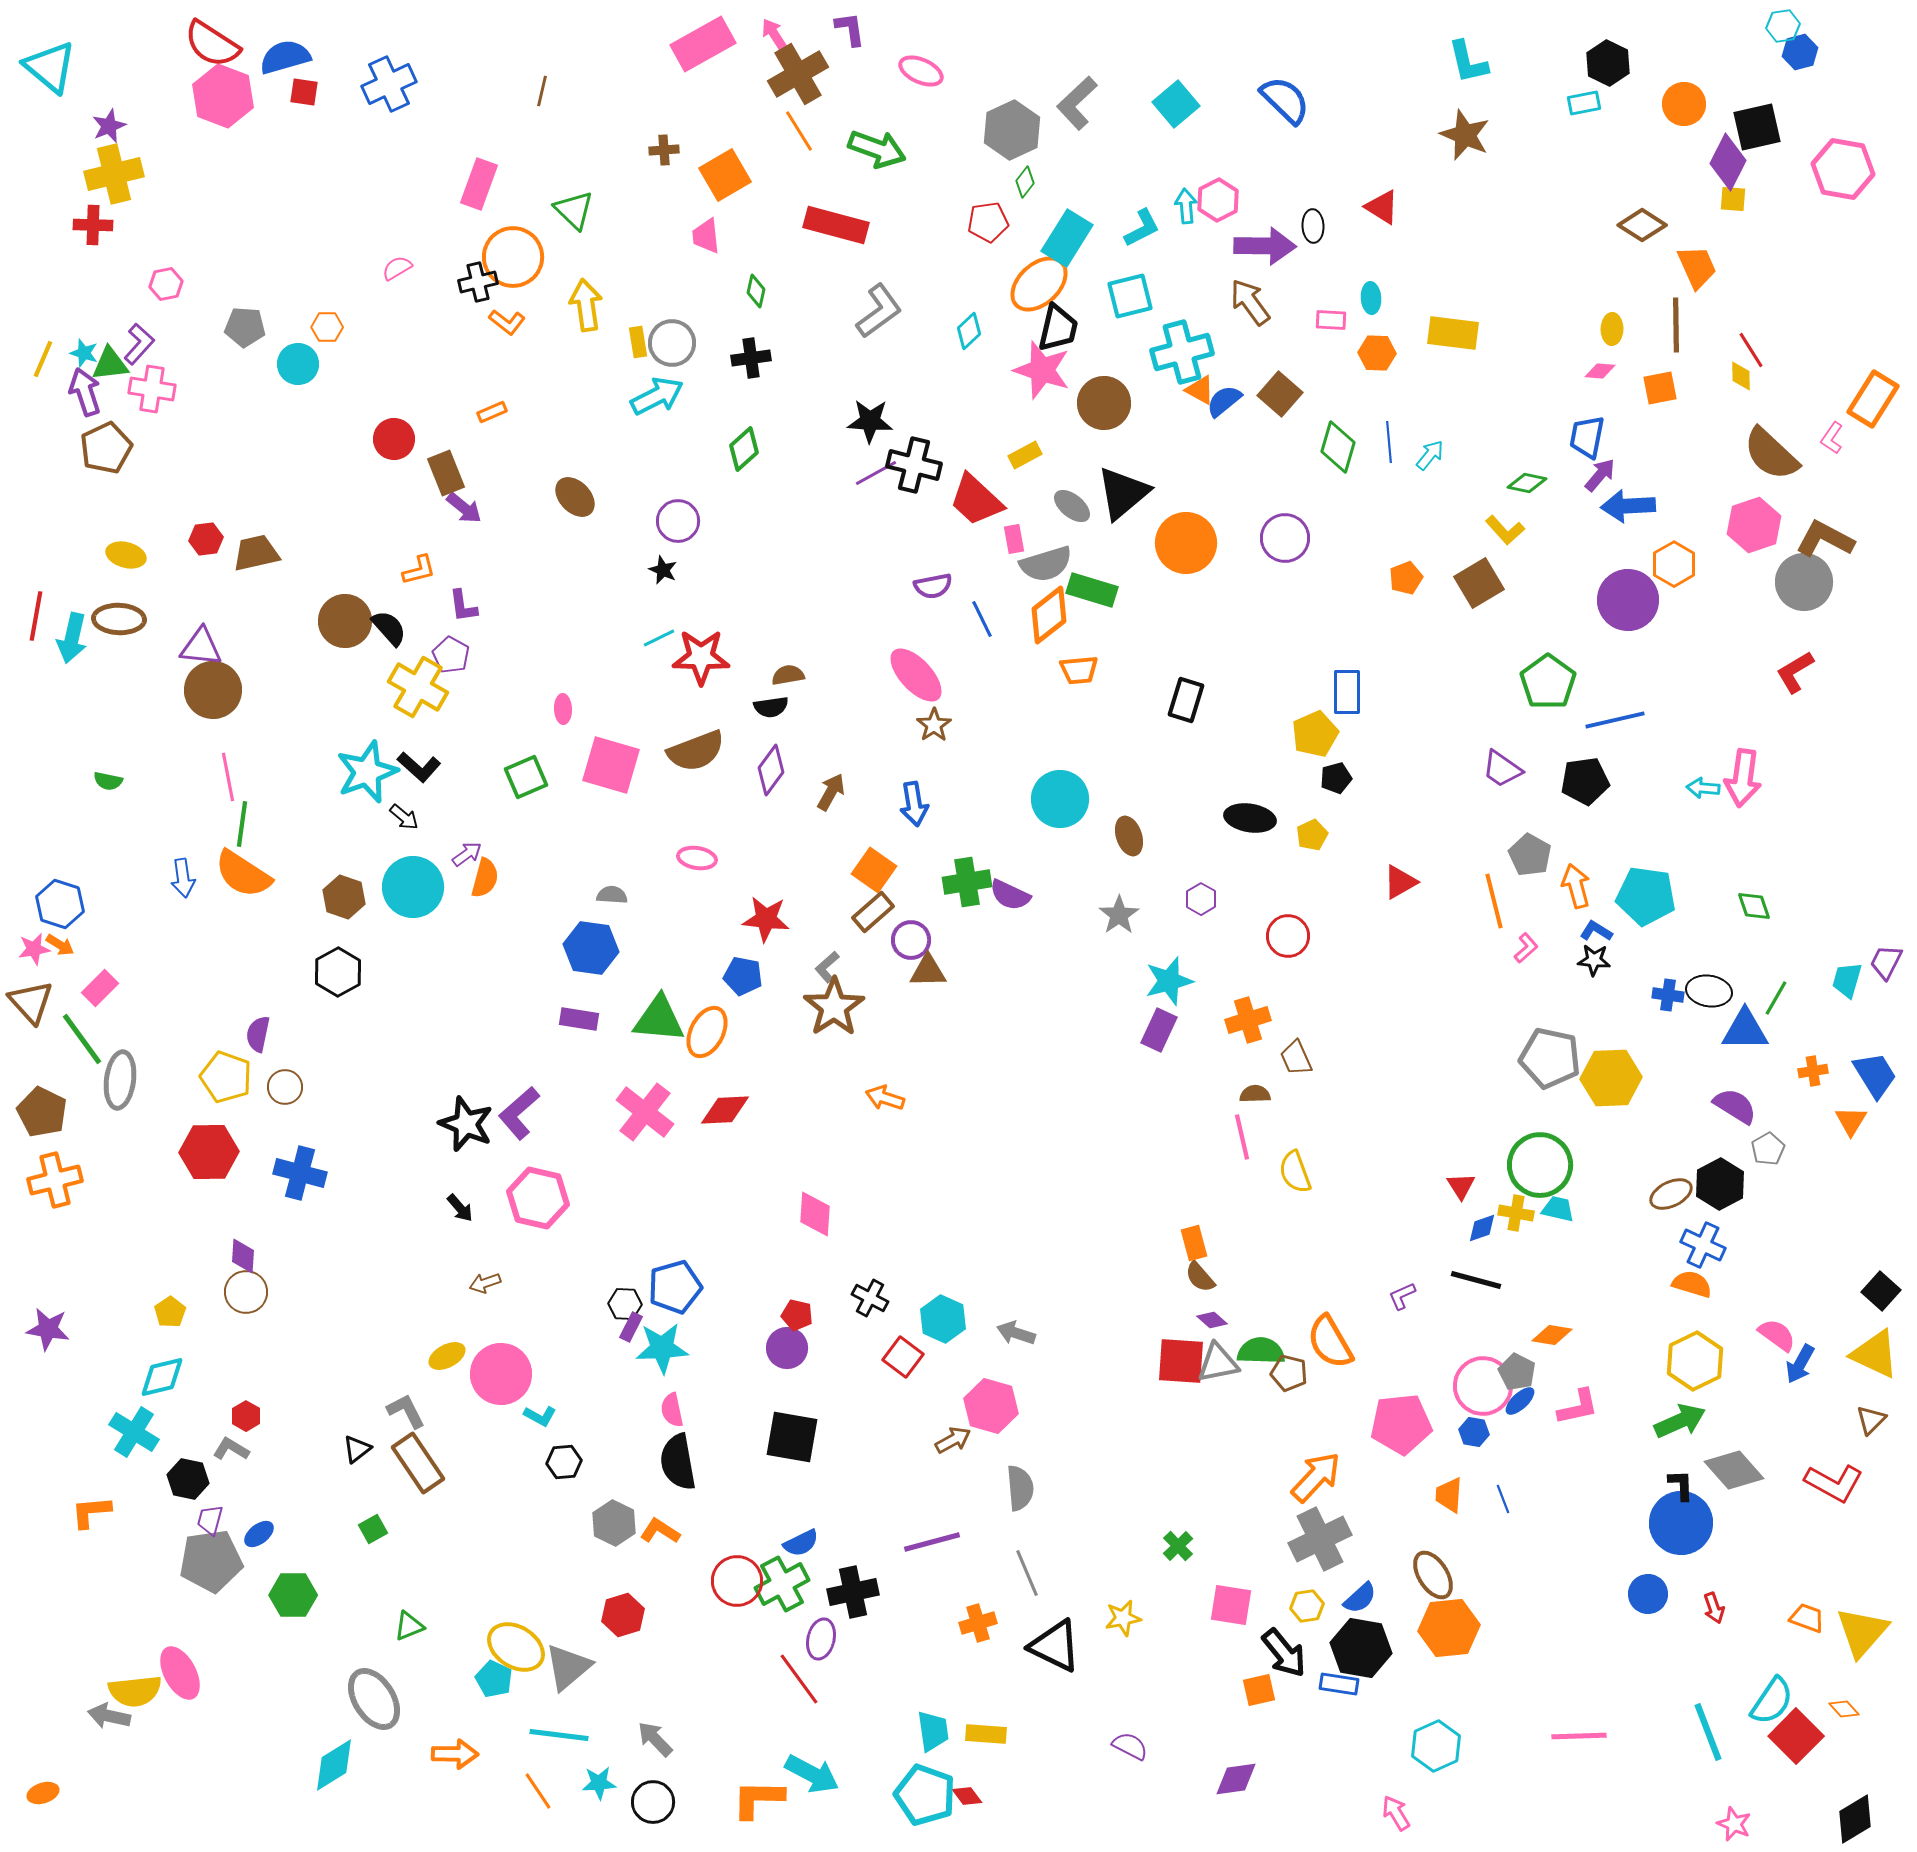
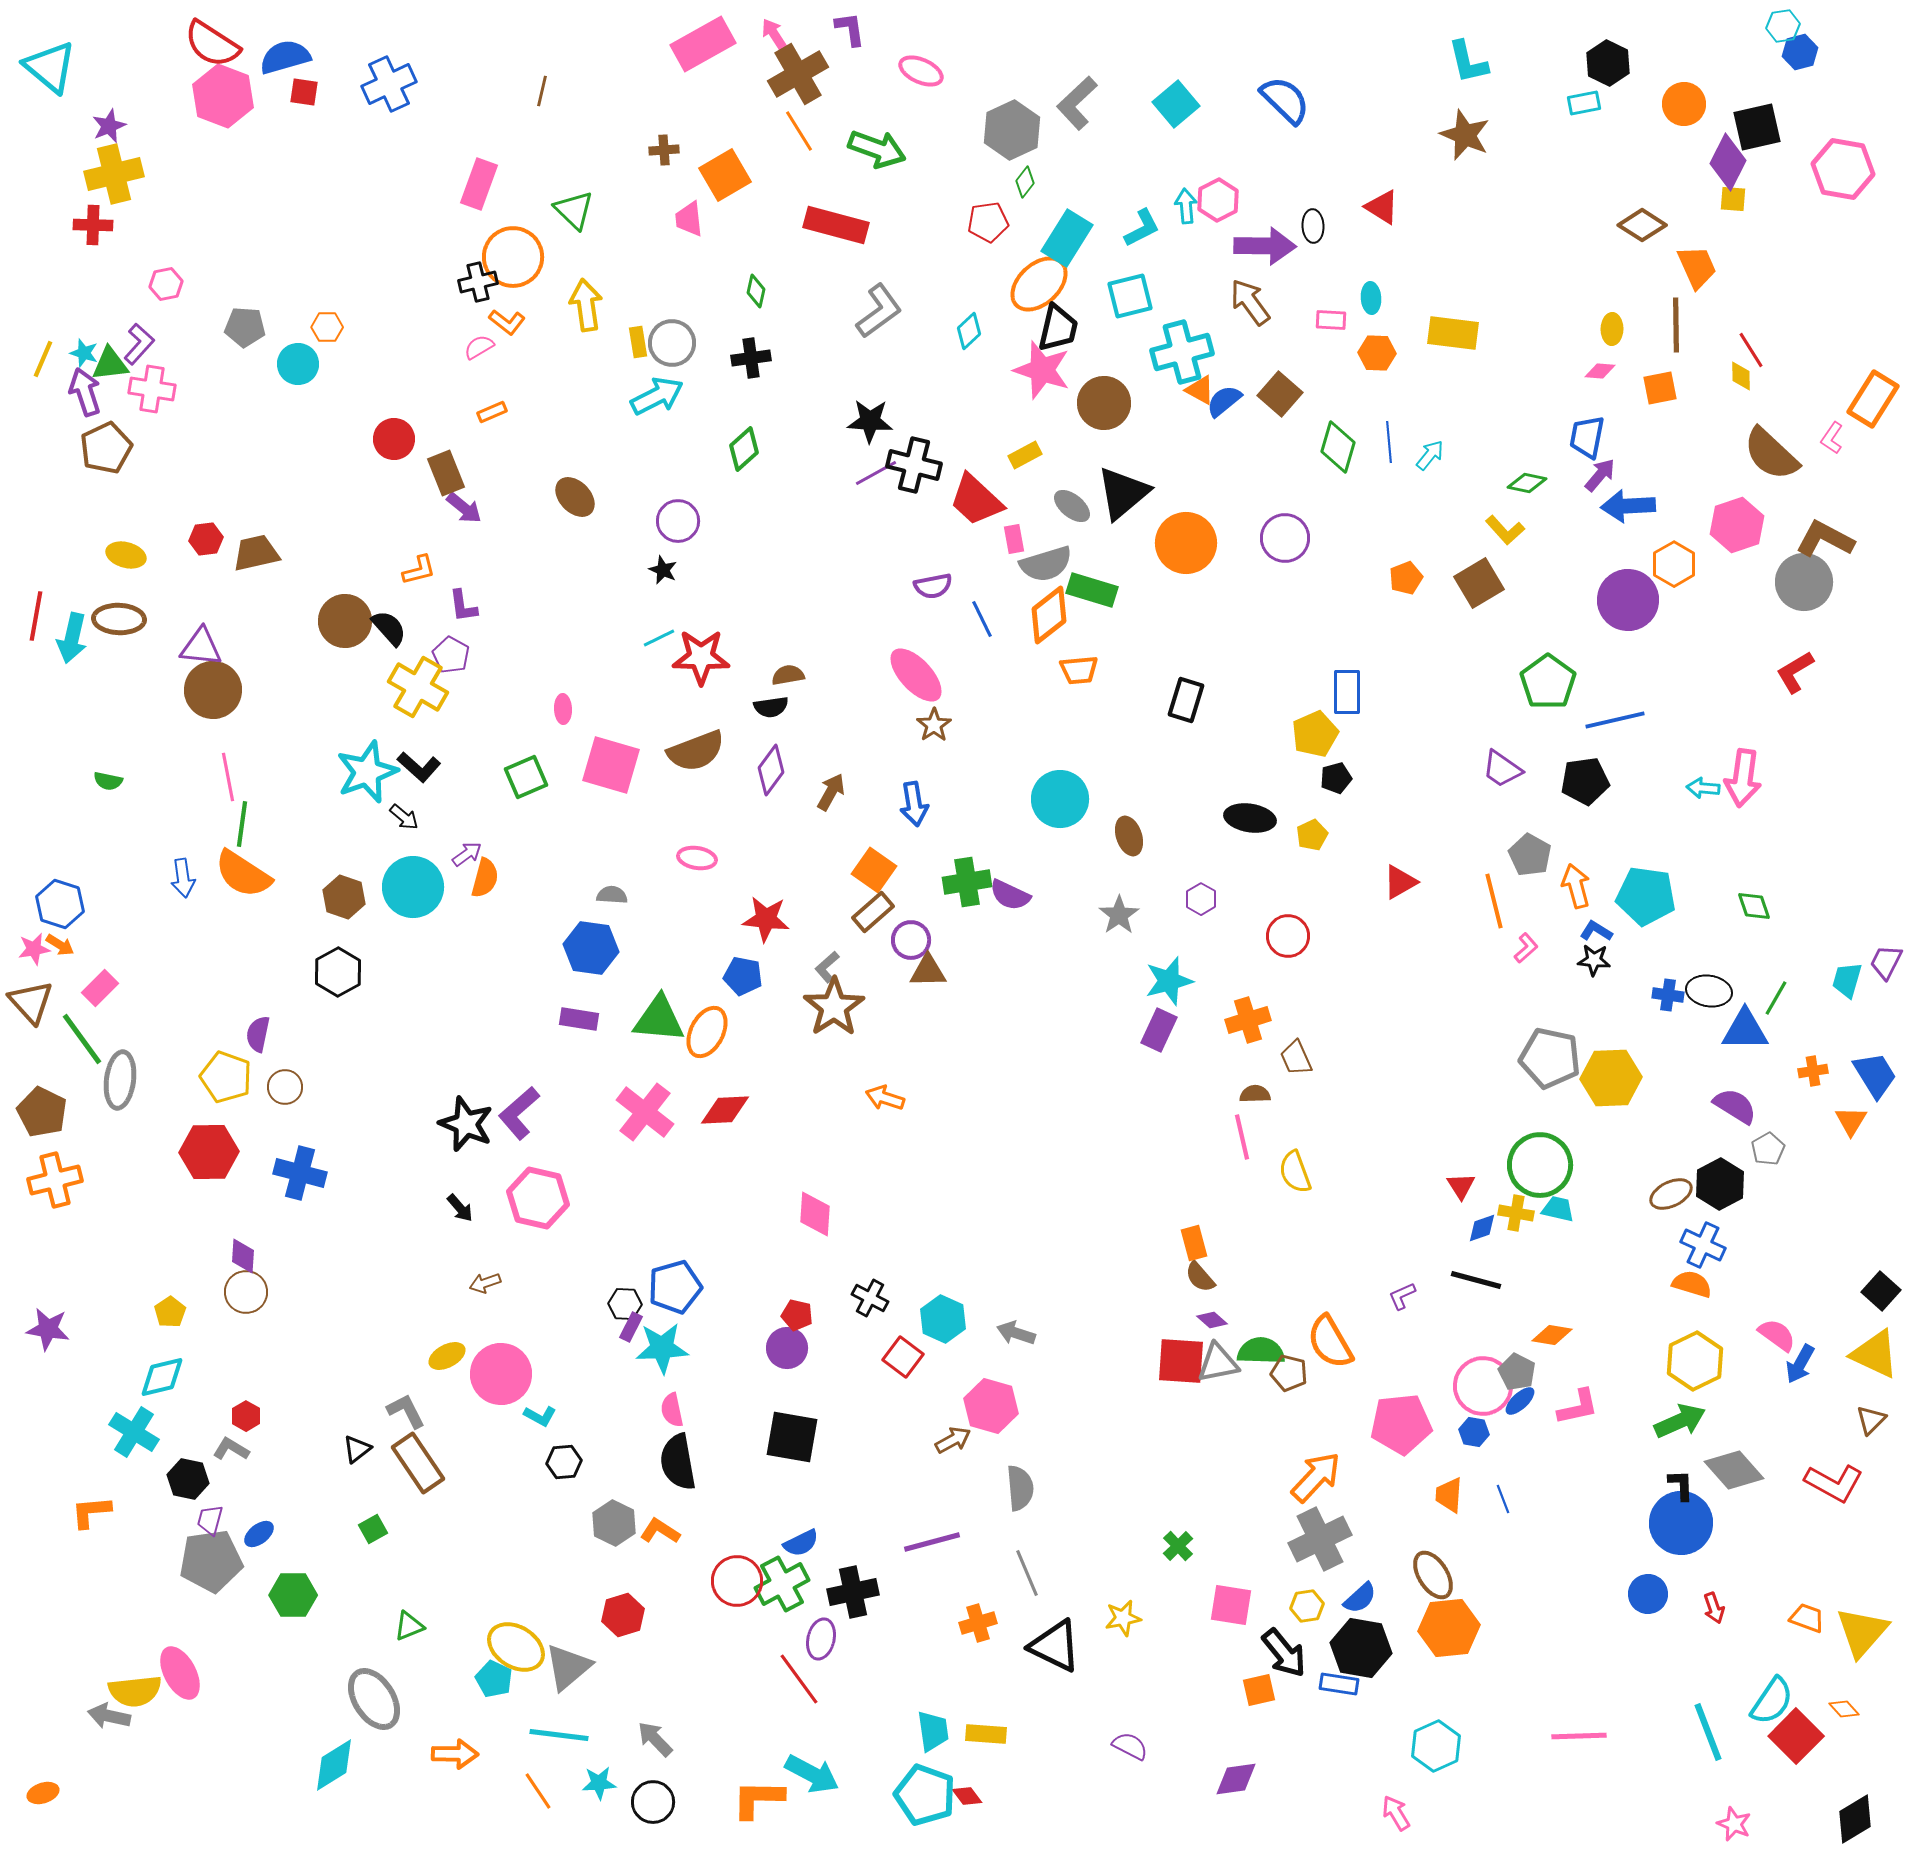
pink trapezoid at (706, 236): moved 17 px left, 17 px up
pink semicircle at (397, 268): moved 82 px right, 79 px down
pink hexagon at (1754, 525): moved 17 px left
